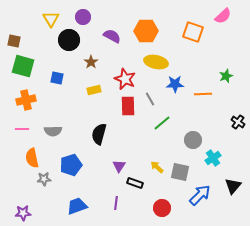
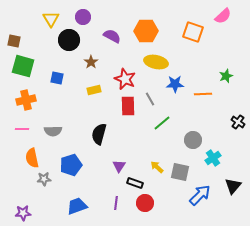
red circle: moved 17 px left, 5 px up
